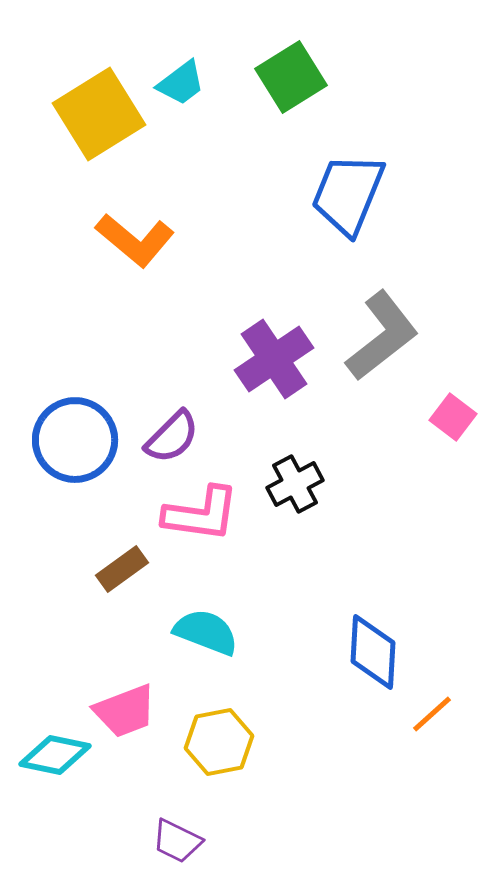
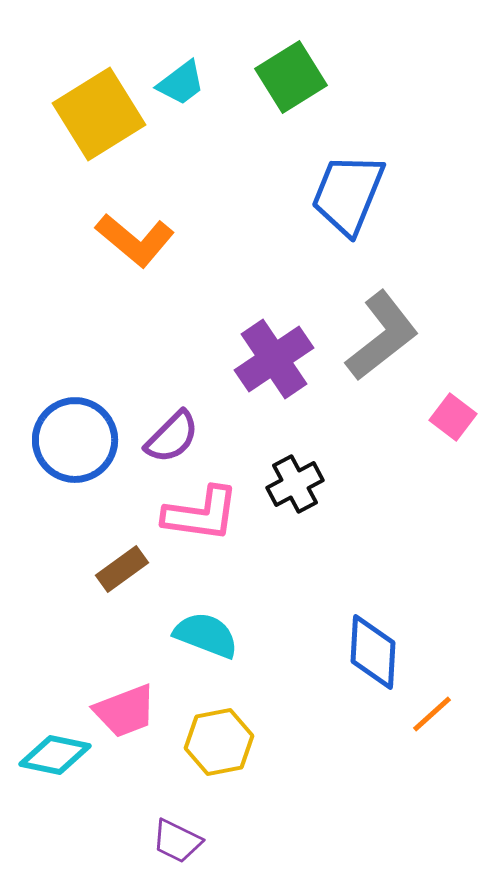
cyan semicircle: moved 3 px down
